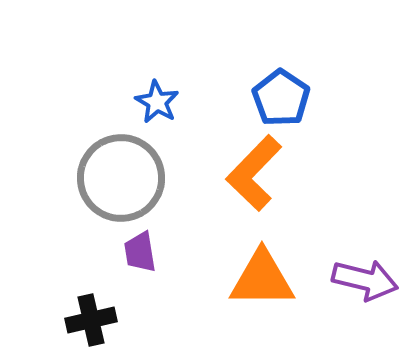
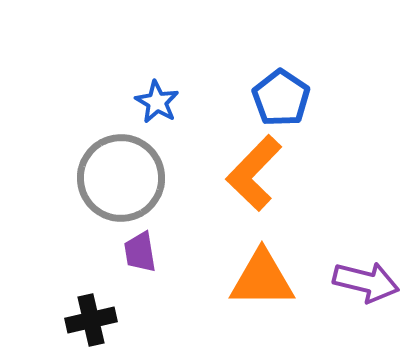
purple arrow: moved 1 px right, 2 px down
